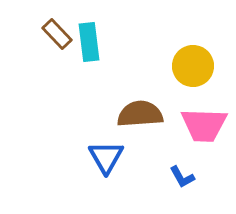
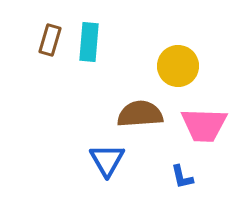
brown rectangle: moved 7 px left, 6 px down; rotated 60 degrees clockwise
cyan rectangle: rotated 12 degrees clockwise
yellow circle: moved 15 px left
blue triangle: moved 1 px right, 3 px down
blue L-shape: rotated 16 degrees clockwise
